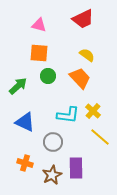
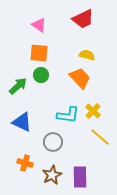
pink triangle: rotated 21 degrees clockwise
yellow semicircle: rotated 21 degrees counterclockwise
green circle: moved 7 px left, 1 px up
blue triangle: moved 3 px left
purple rectangle: moved 4 px right, 9 px down
